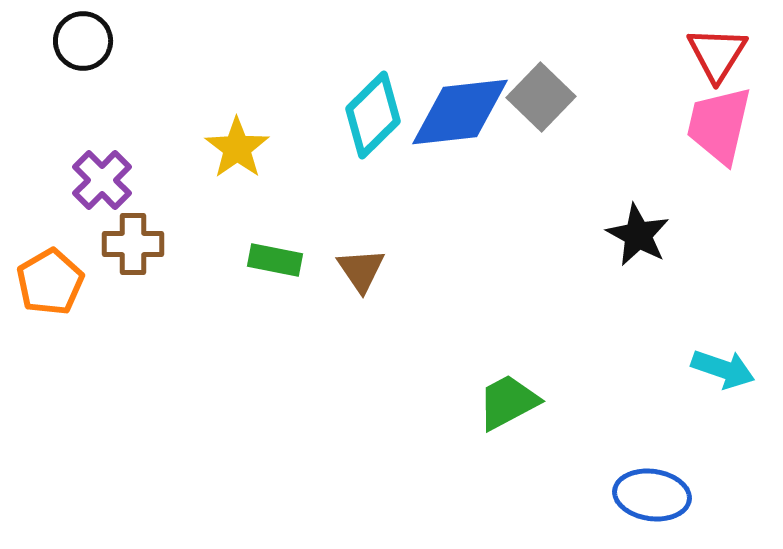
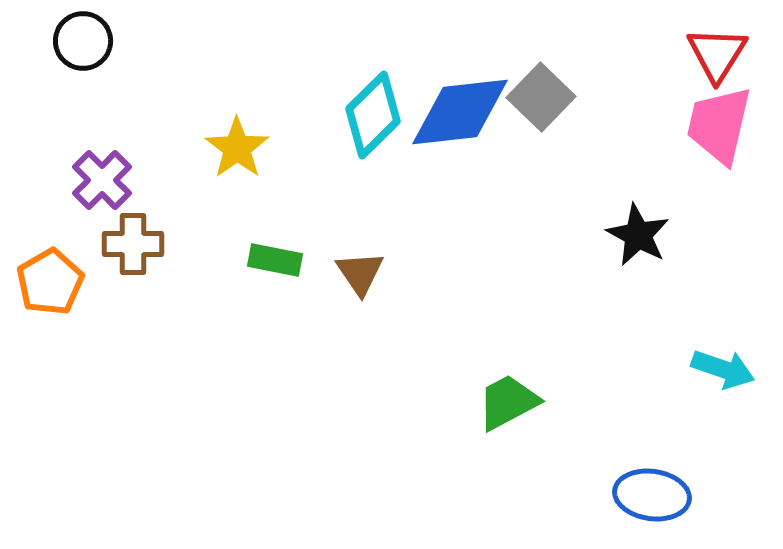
brown triangle: moved 1 px left, 3 px down
